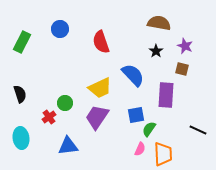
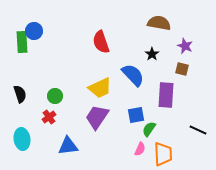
blue circle: moved 26 px left, 2 px down
green rectangle: rotated 30 degrees counterclockwise
black star: moved 4 px left, 3 px down
green circle: moved 10 px left, 7 px up
cyan ellipse: moved 1 px right, 1 px down
